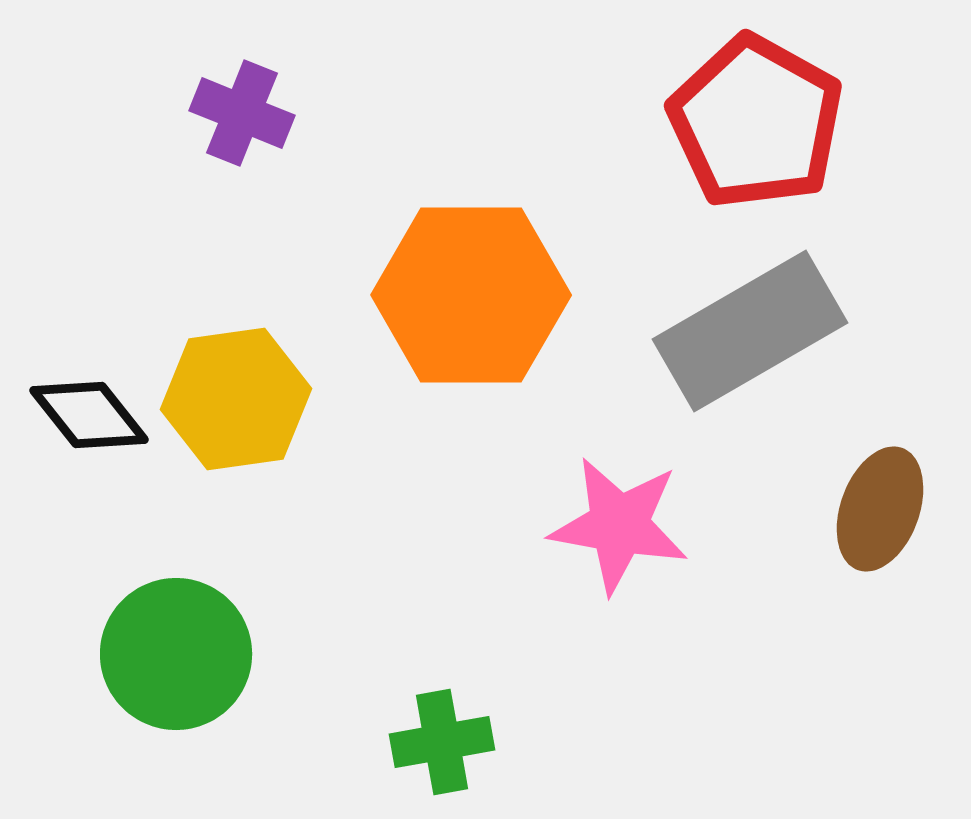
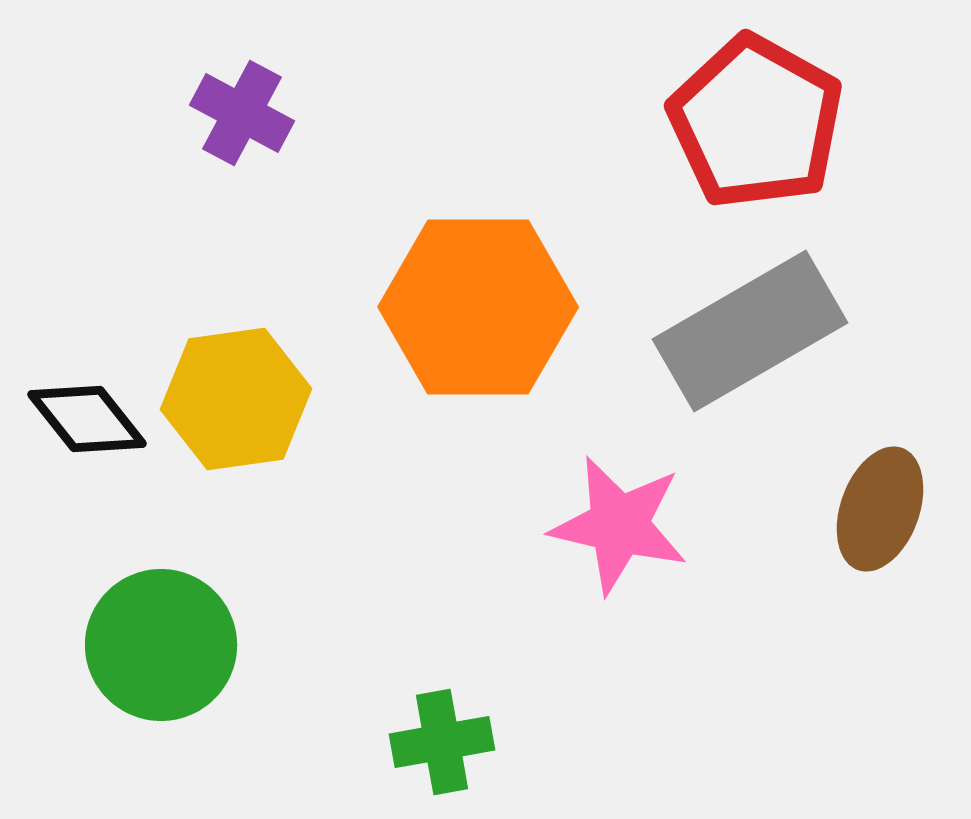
purple cross: rotated 6 degrees clockwise
orange hexagon: moved 7 px right, 12 px down
black diamond: moved 2 px left, 4 px down
pink star: rotated 3 degrees clockwise
green circle: moved 15 px left, 9 px up
